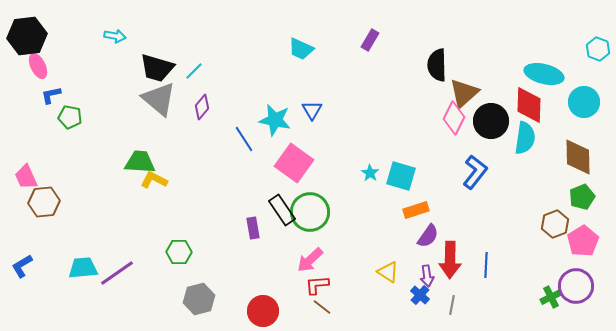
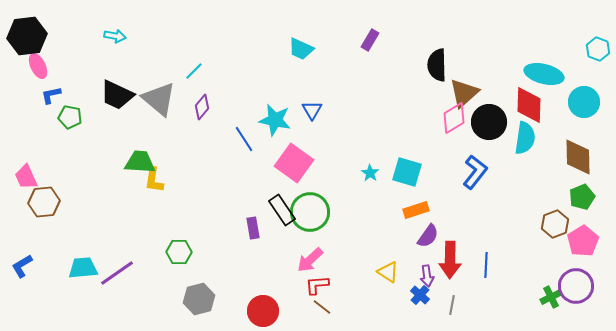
black trapezoid at (157, 68): moved 40 px left, 27 px down; rotated 9 degrees clockwise
pink diamond at (454, 118): rotated 32 degrees clockwise
black circle at (491, 121): moved 2 px left, 1 px down
cyan square at (401, 176): moved 6 px right, 4 px up
yellow L-shape at (154, 180): rotated 108 degrees counterclockwise
